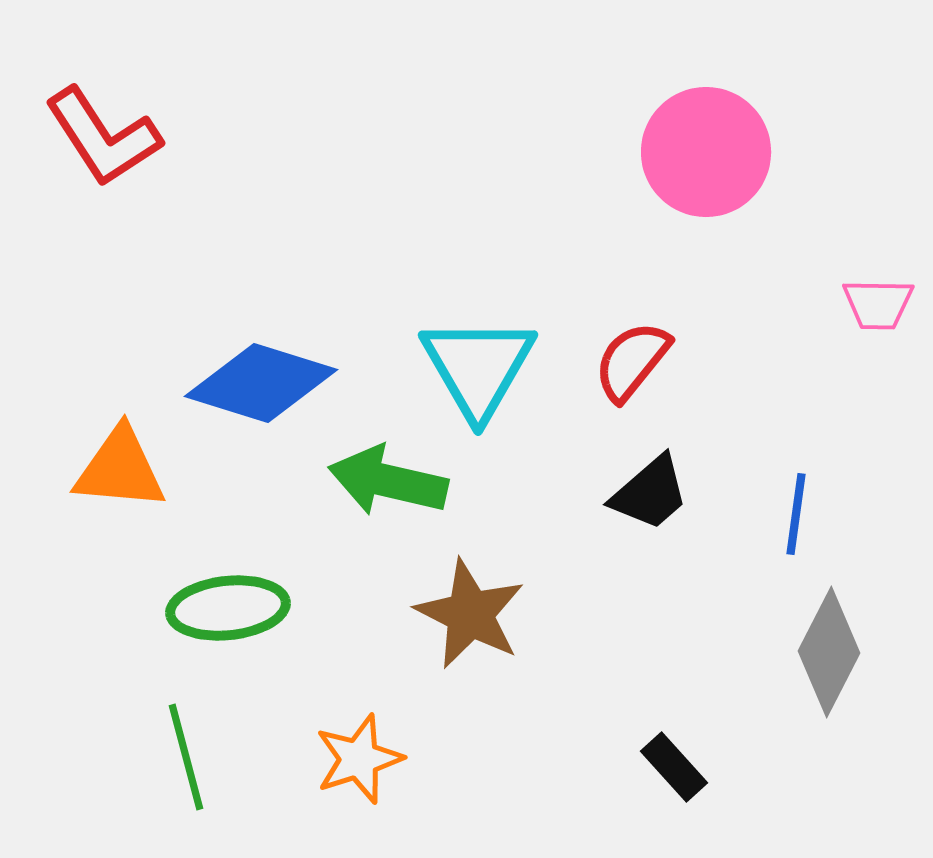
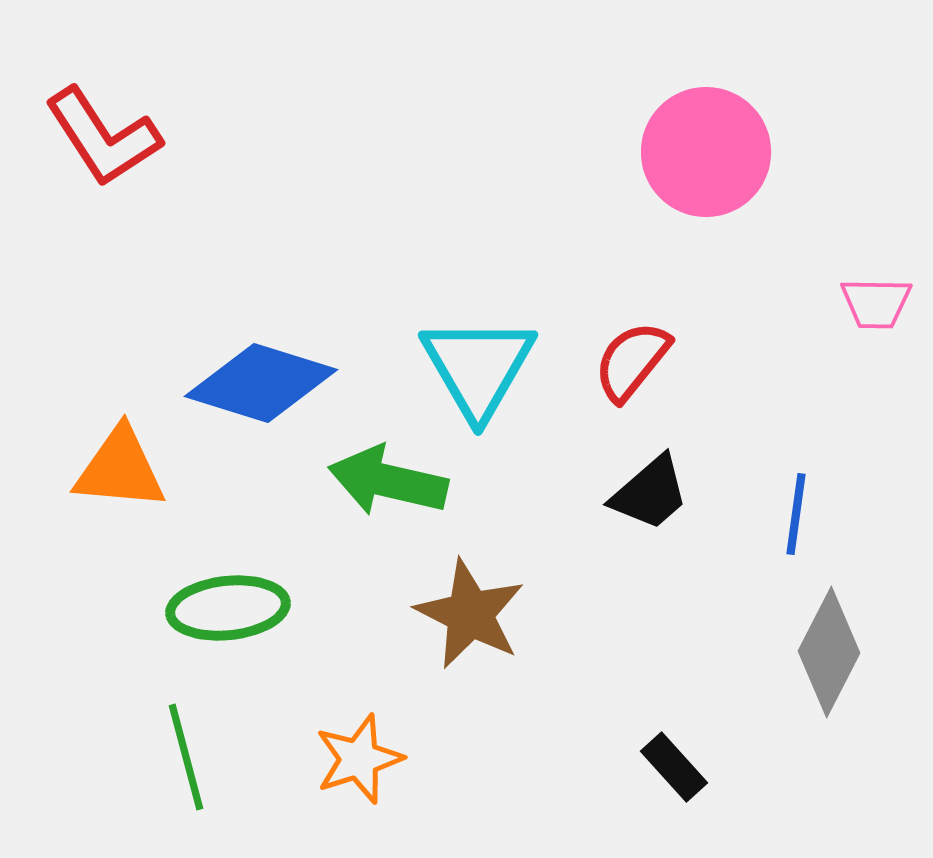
pink trapezoid: moved 2 px left, 1 px up
